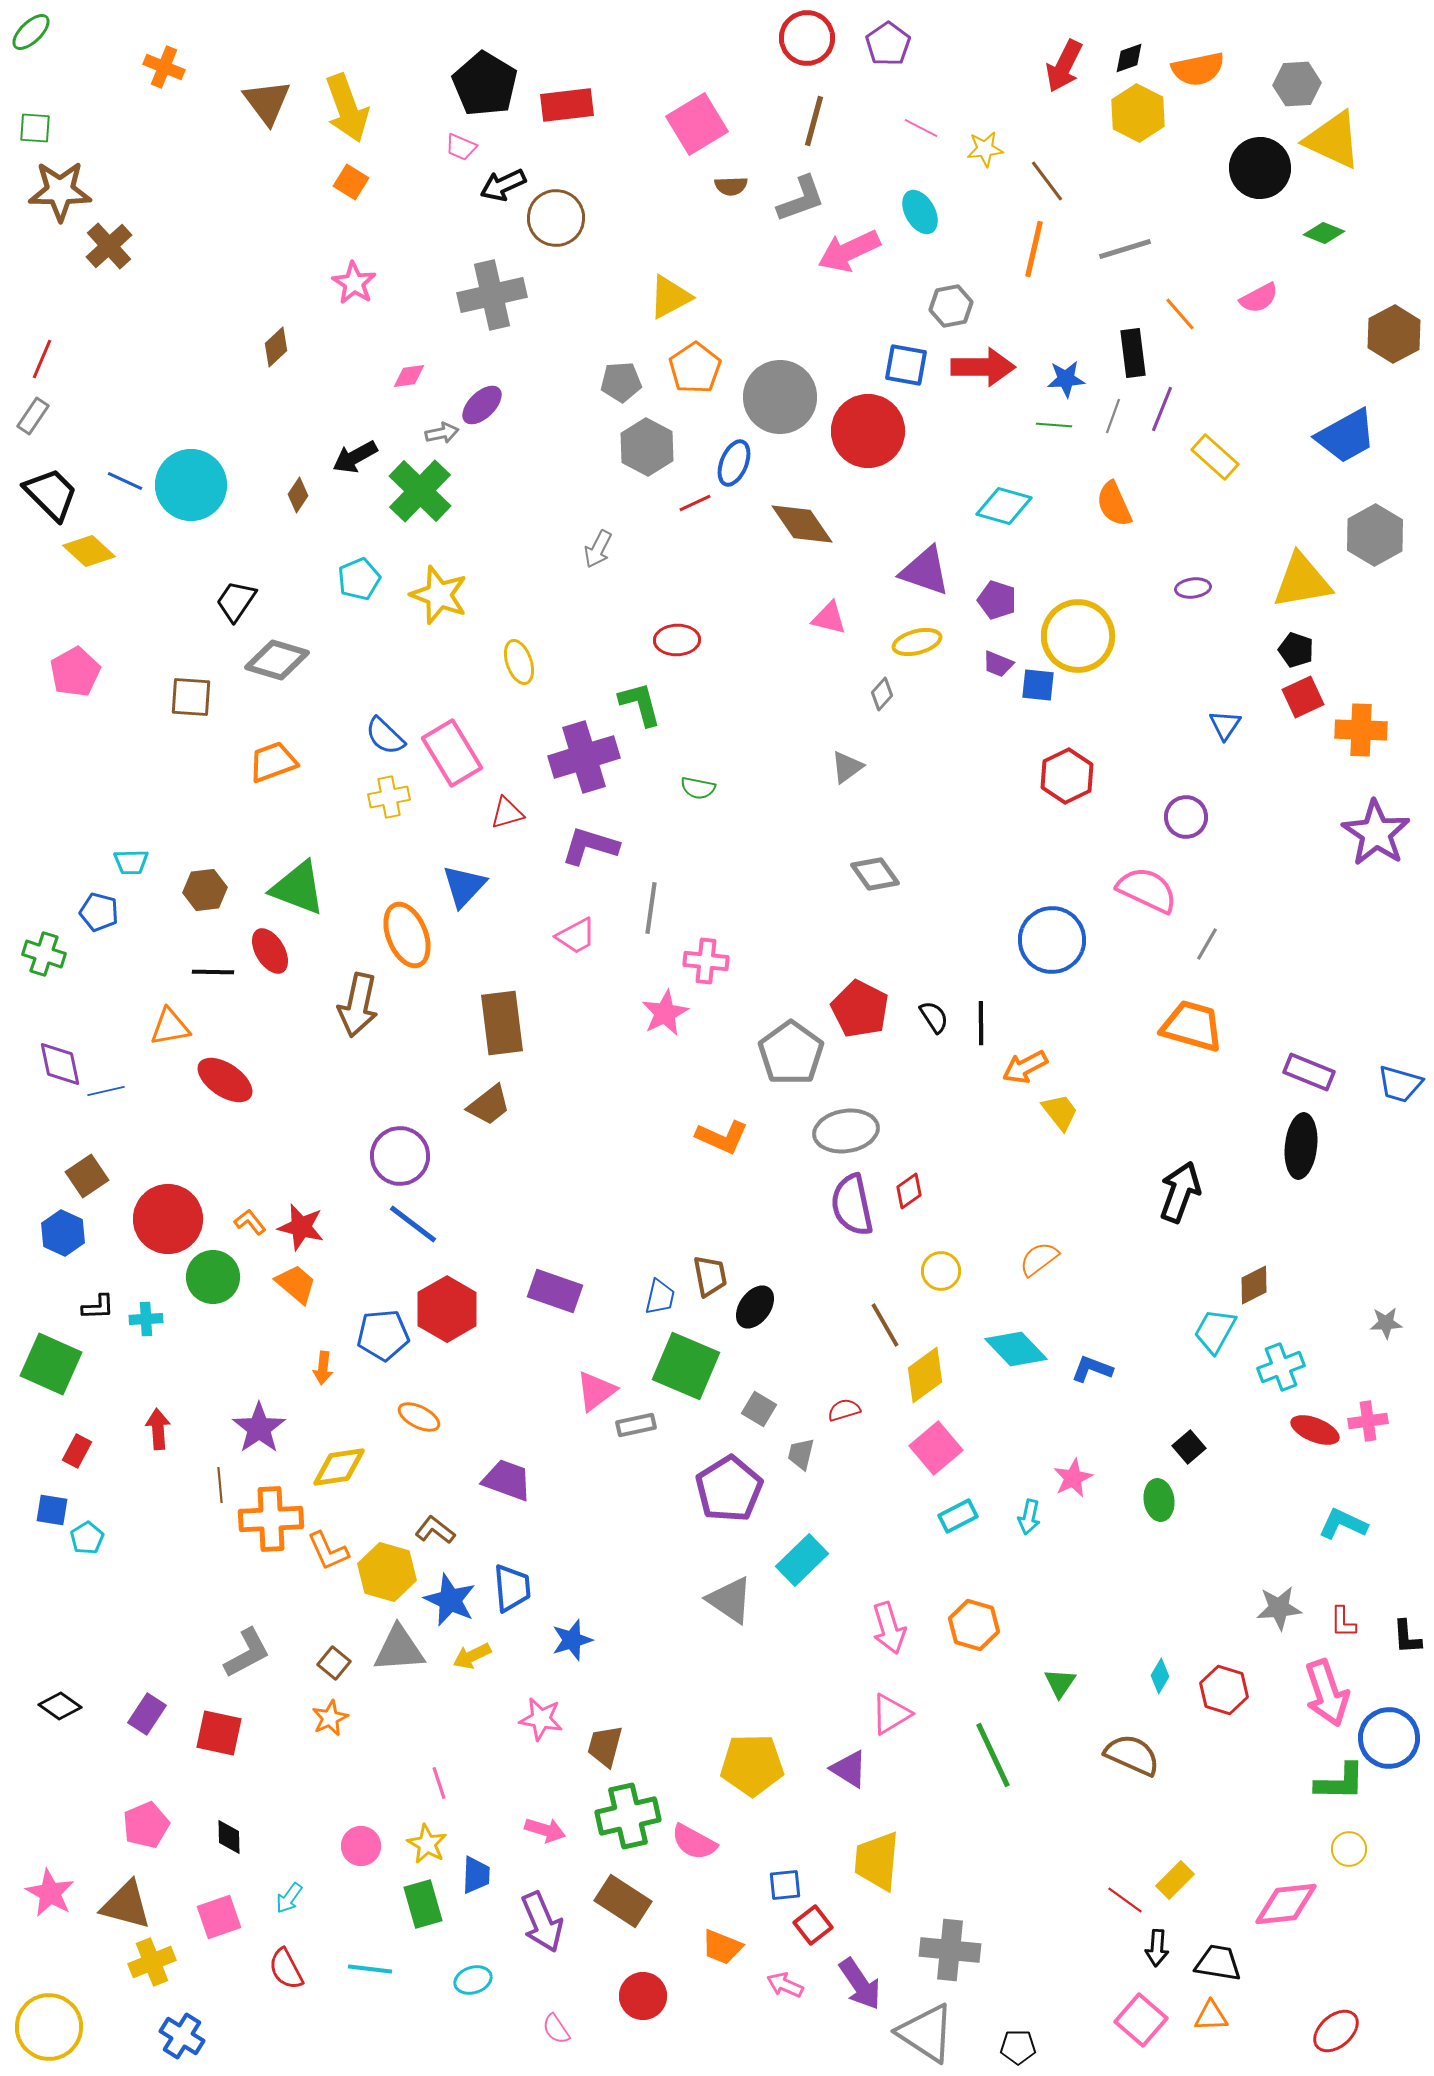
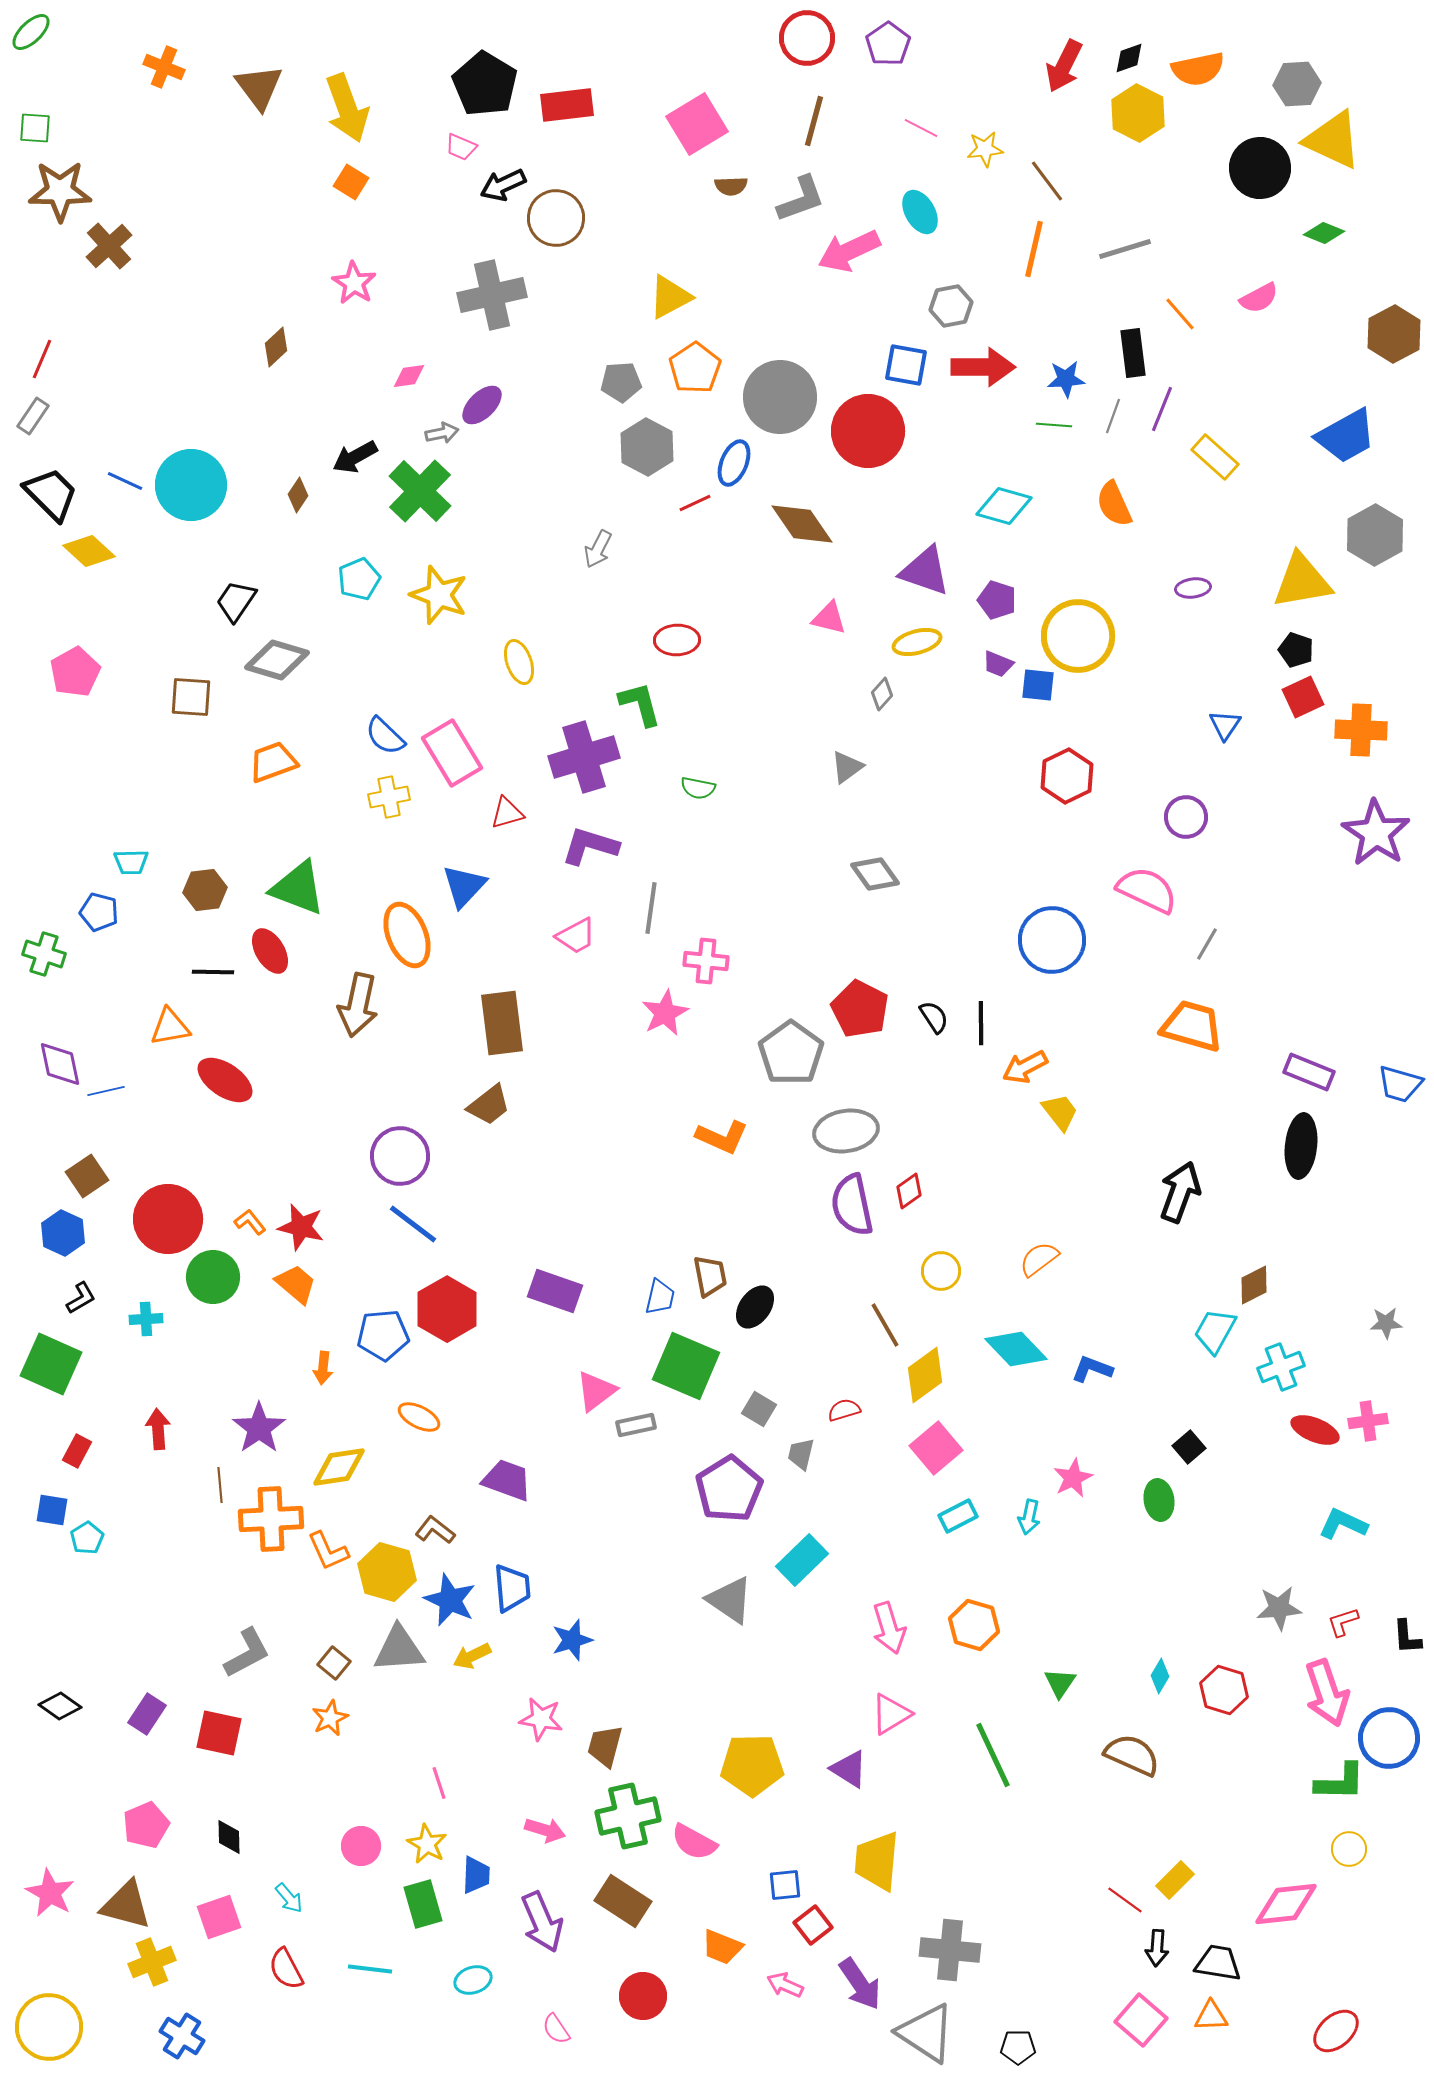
brown triangle at (267, 102): moved 8 px left, 15 px up
black L-shape at (98, 1307): moved 17 px left, 9 px up; rotated 28 degrees counterclockwise
red L-shape at (1343, 1622): rotated 72 degrees clockwise
cyan arrow at (289, 1898): rotated 76 degrees counterclockwise
